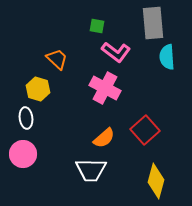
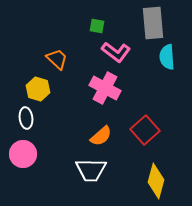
orange semicircle: moved 3 px left, 2 px up
